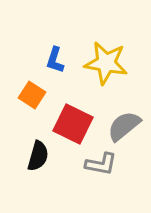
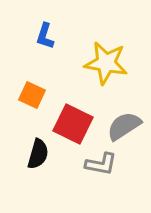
blue L-shape: moved 10 px left, 24 px up
orange square: rotated 8 degrees counterclockwise
gray semicircle: rotated 6 degrees clockwise
black semicircle: moved 2 px up
